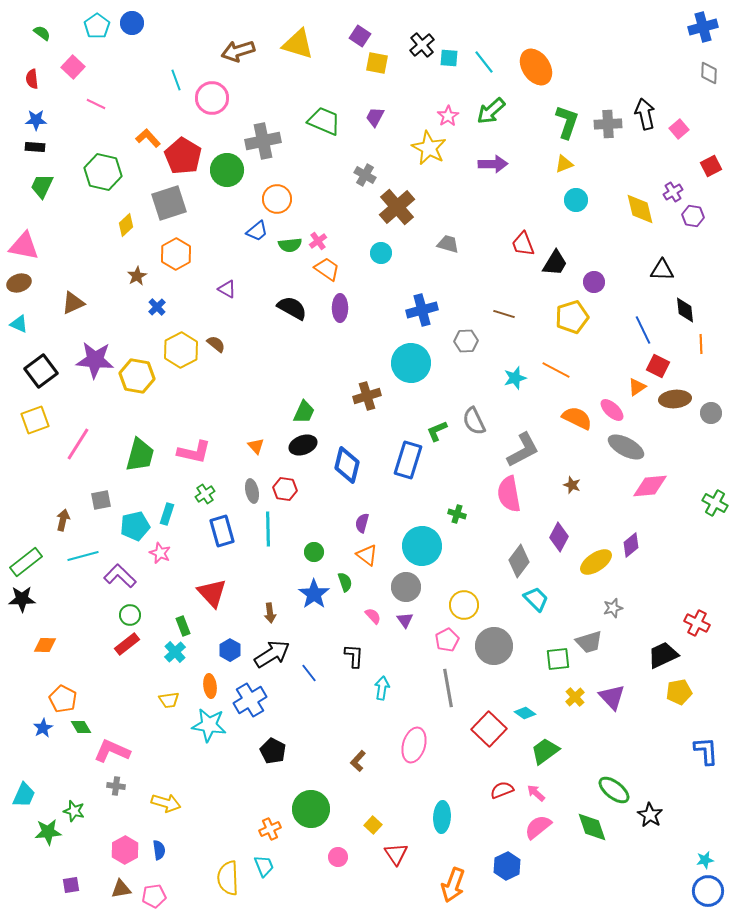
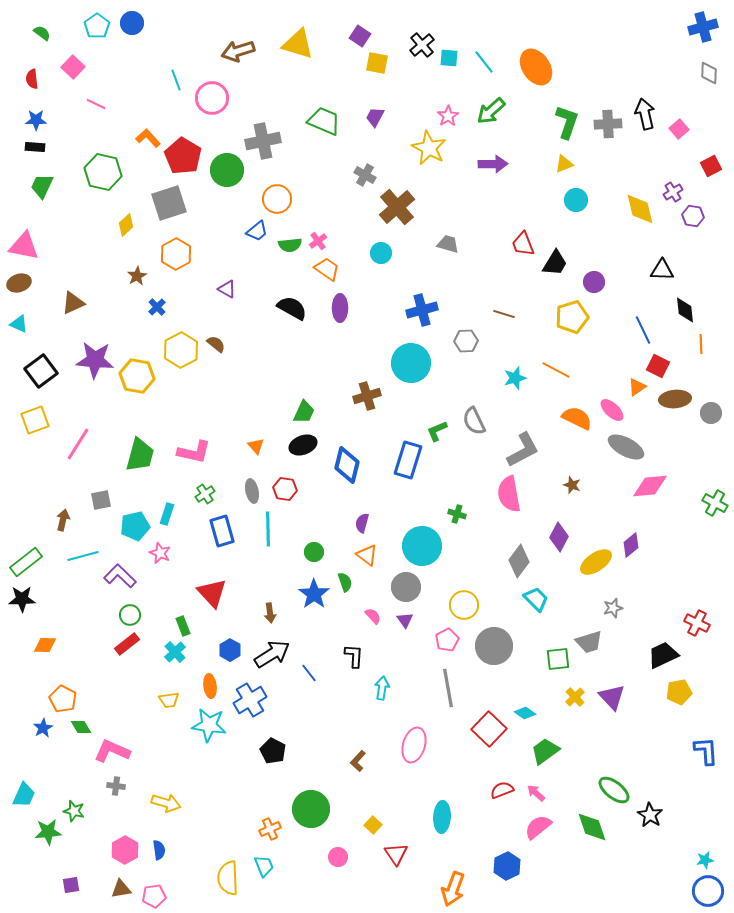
orange arrow at (453, 885): moved 4 px down
